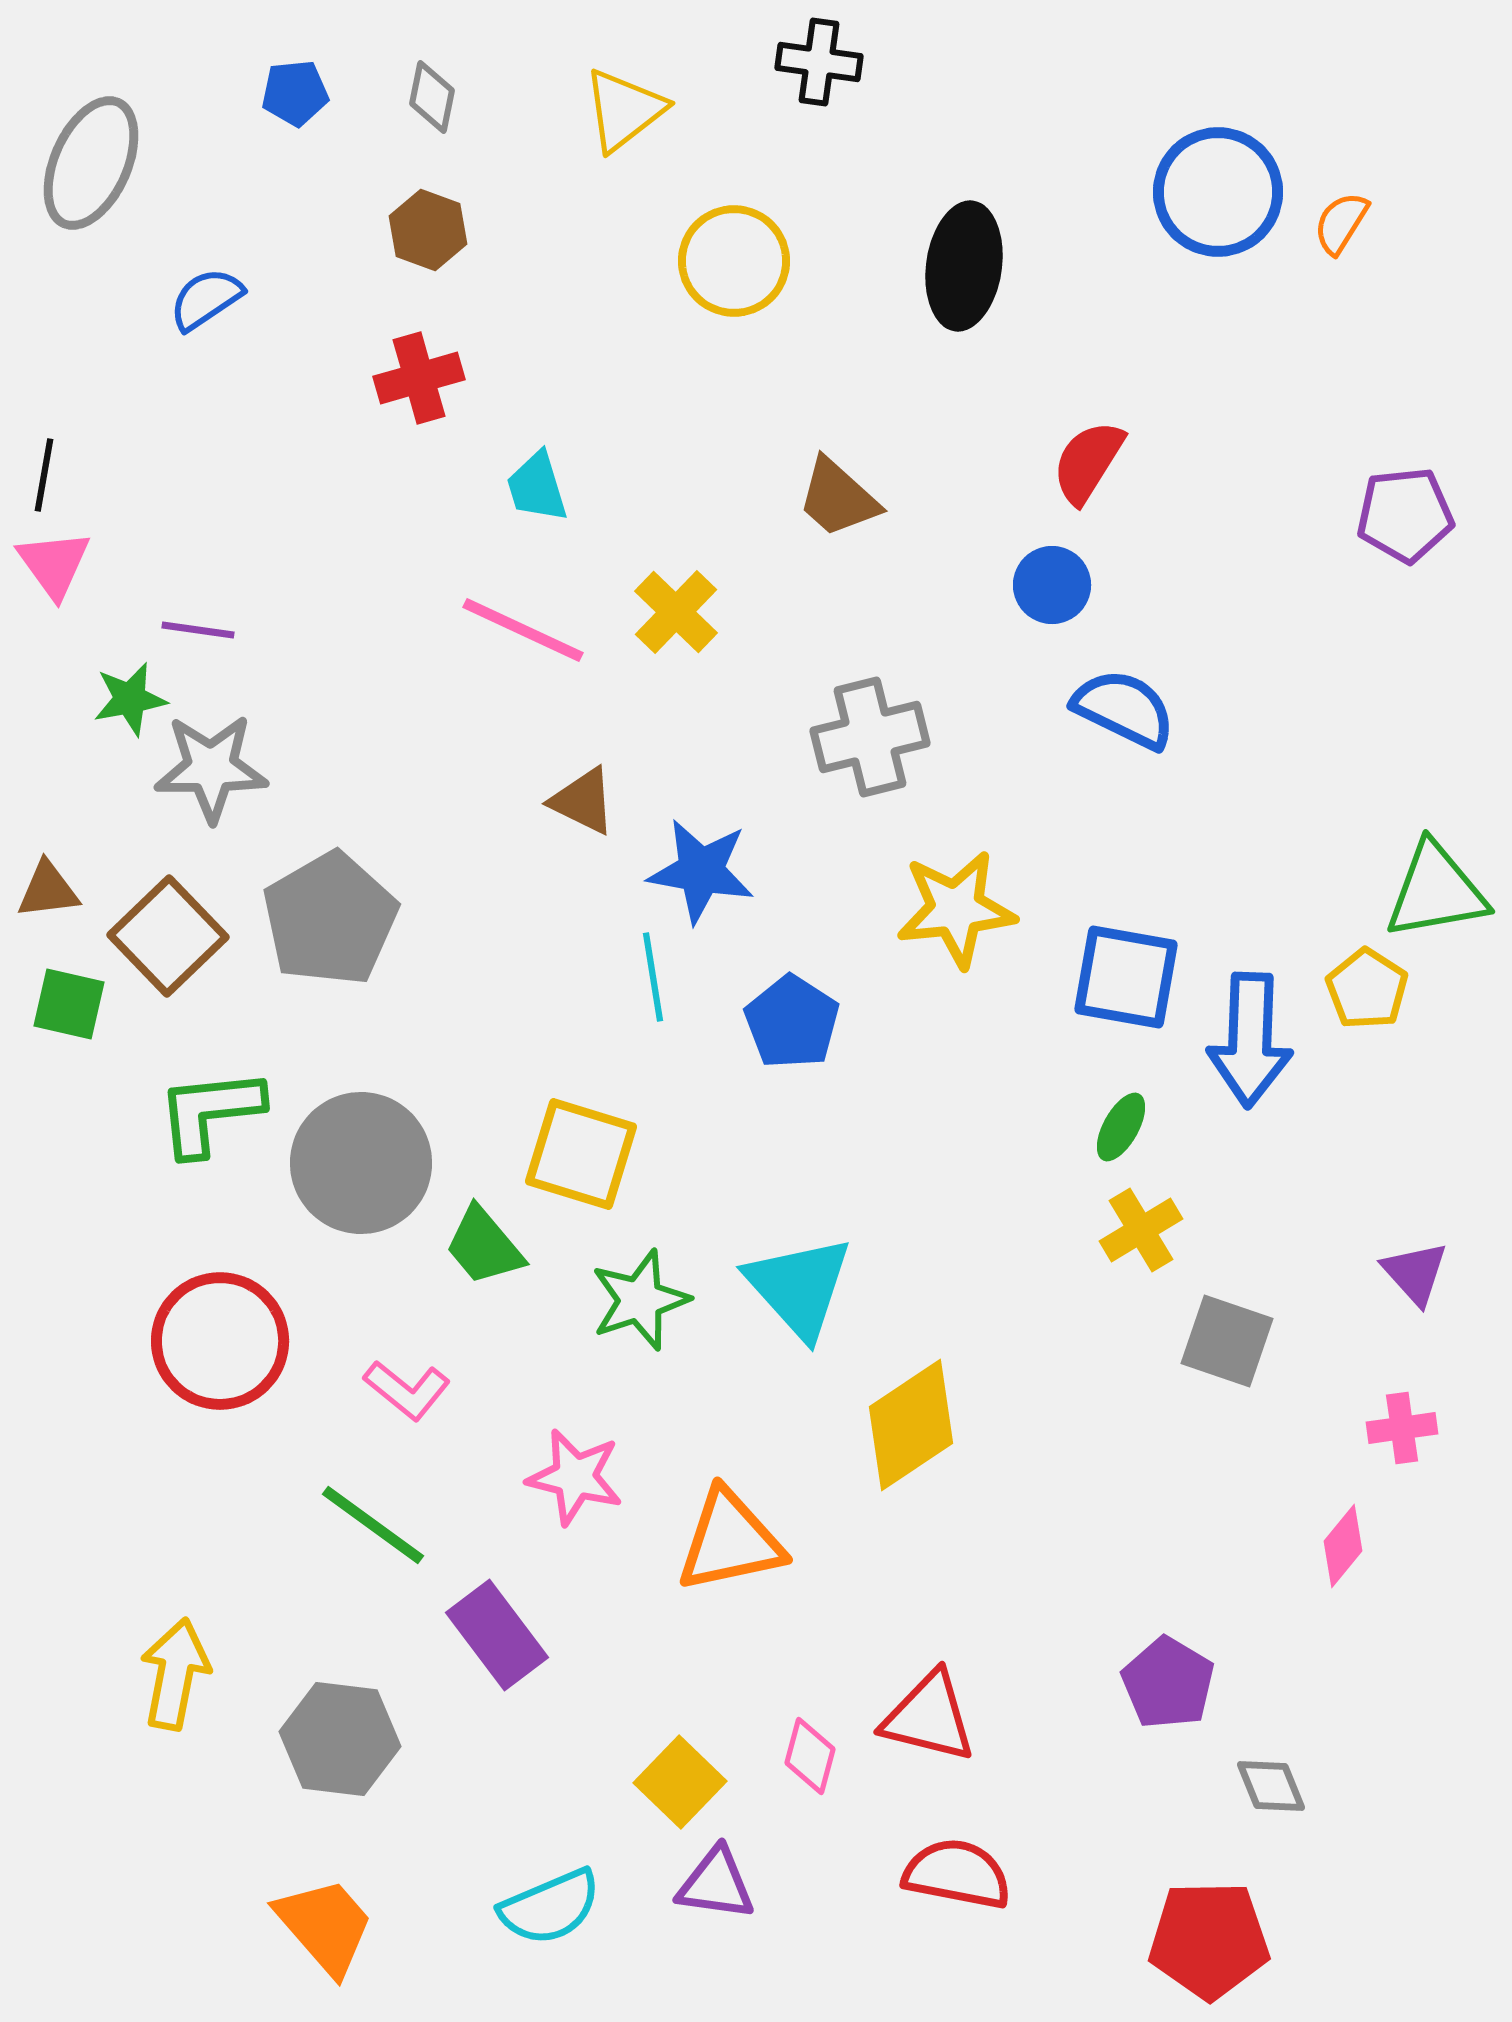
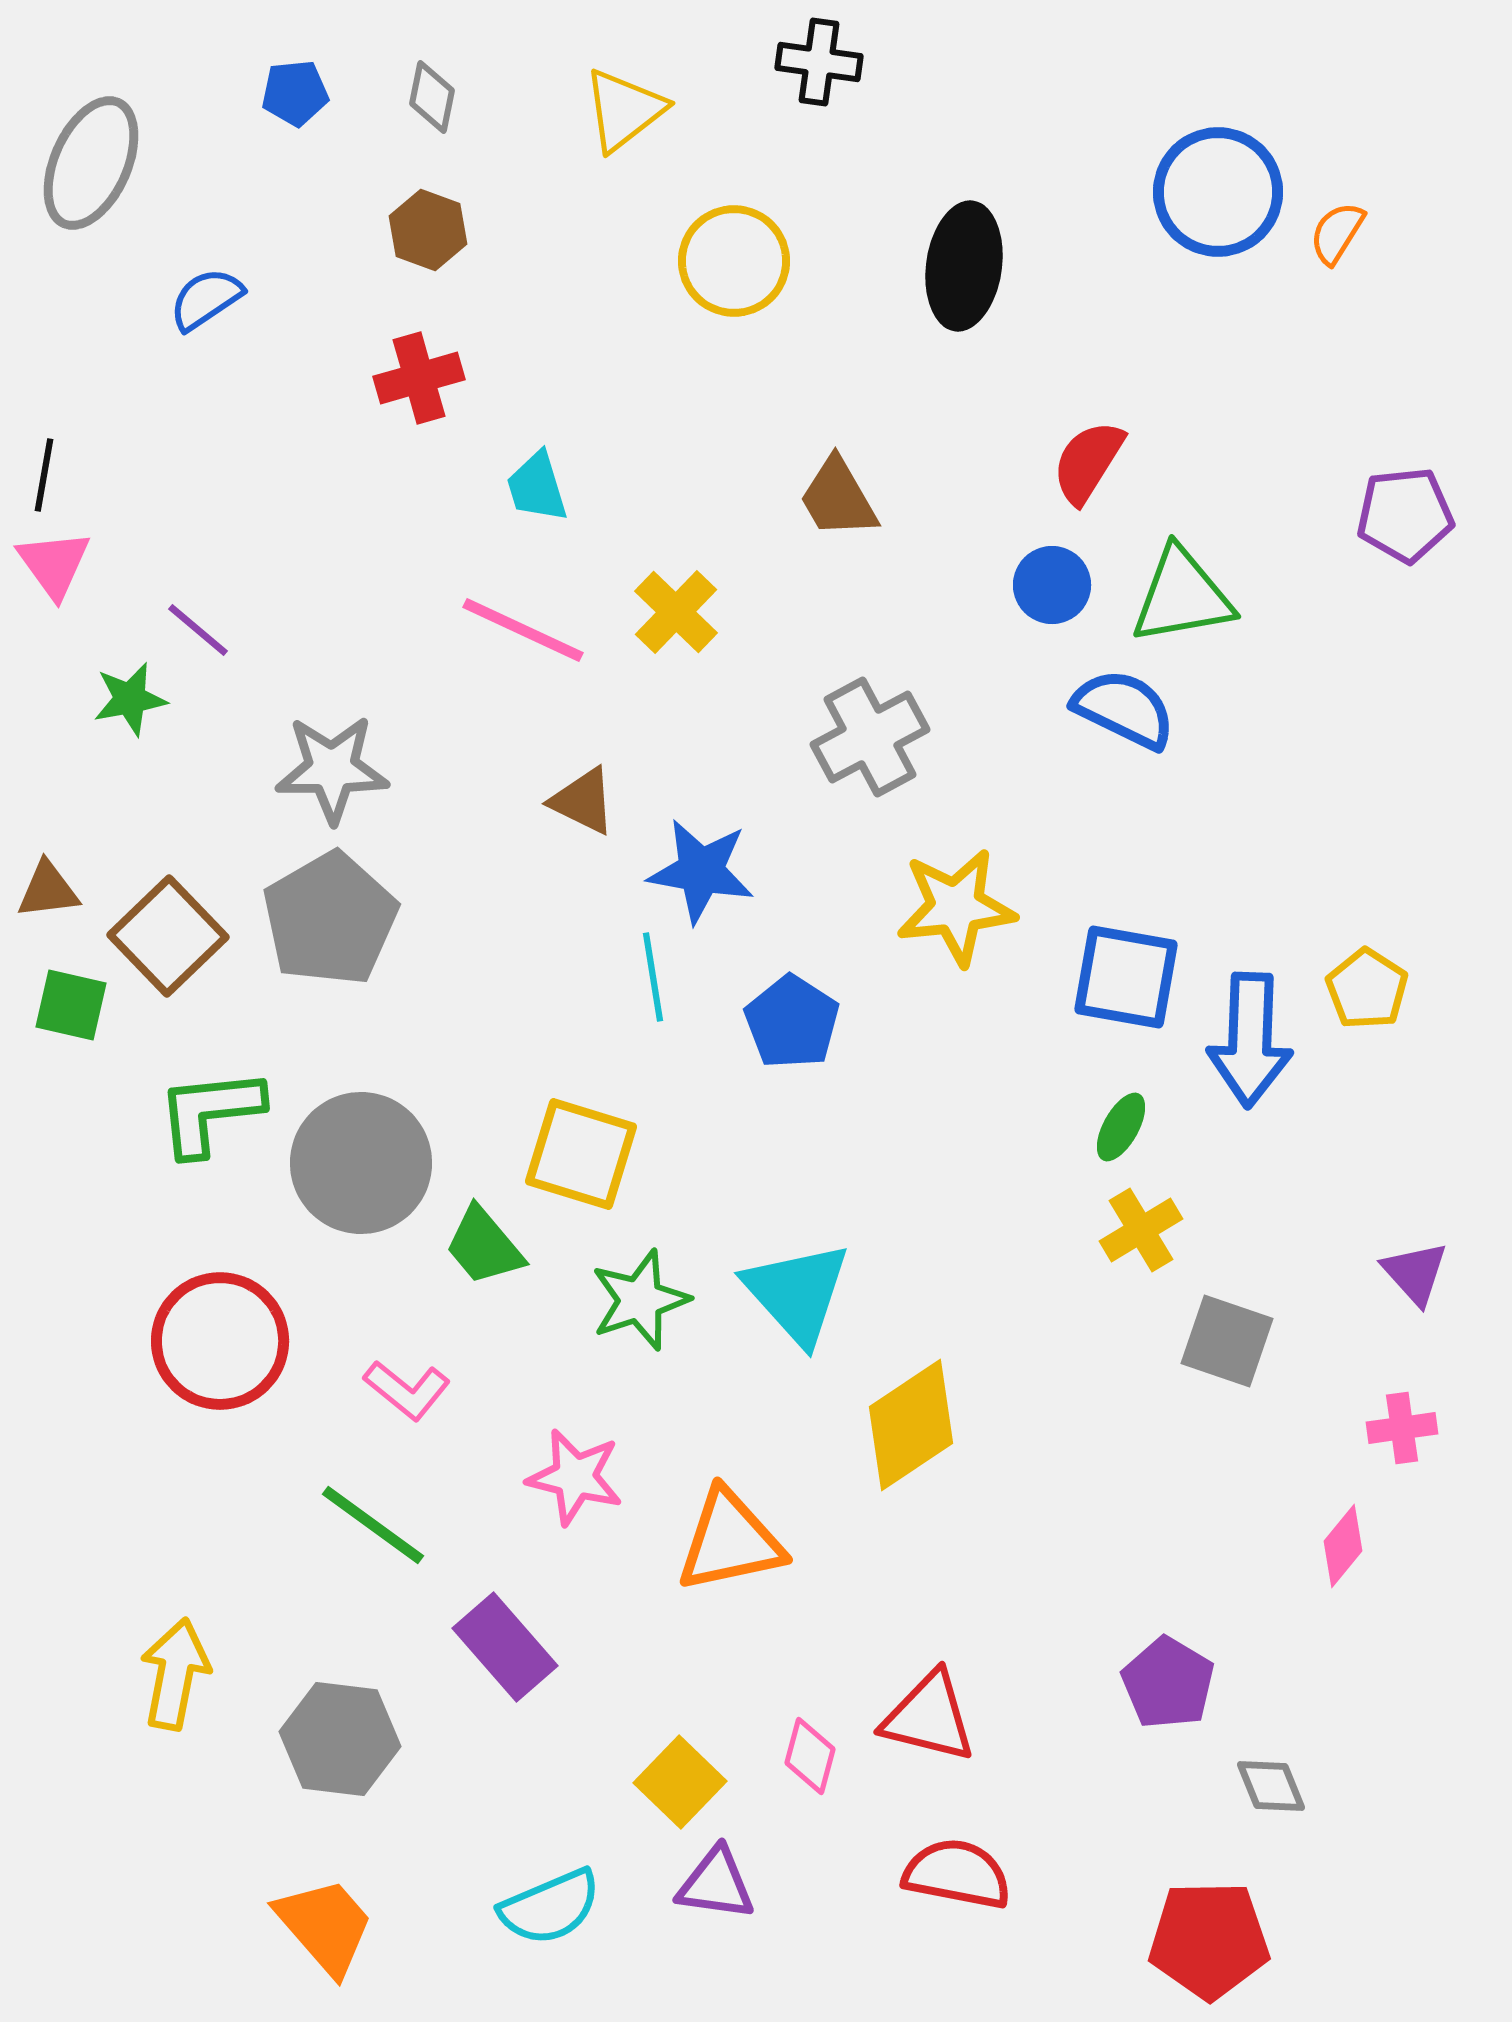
orange semicircle at (1341, 223): moved 4 px left, 10 px down
brown trapezoid at (838, 498): rotated 18 degrees clockwise
purple line at (198, 630): rotated 32 degrees clockwise
gray cross at (870, 737): rotated 14 degrees counterclockwise
gray star at (211, 768): moved 121 px right, 1 px down
green triangle at (1436, 891): moved 254 px left, 295 px up
yellow star at (956, 909): moved 2 px up
green square at (69, 1004): moved 2 px right, 1 px down
cyan triangle at (799, 1287): moved 2 px left, 6 px down
purple rectangle at (497, 1635): moved 8 px right, 12 px down; rotated 4 degrees counterclockwise
